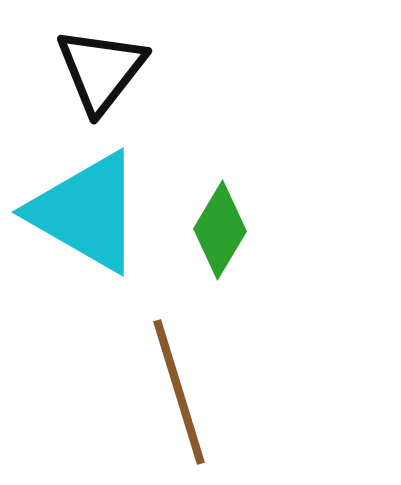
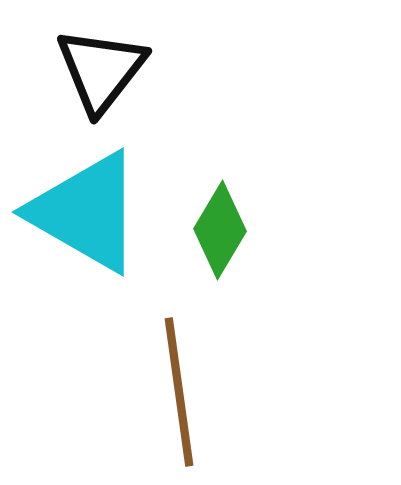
brown line: rotated 9 degrees clockwise
